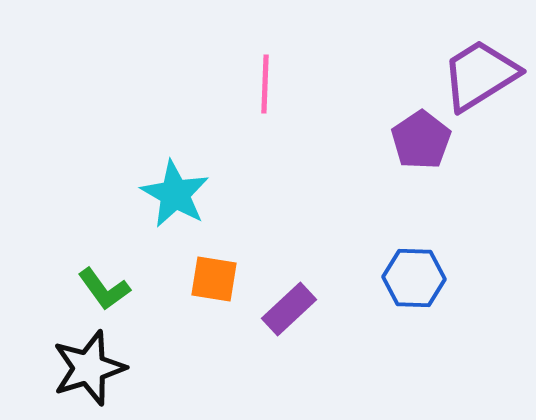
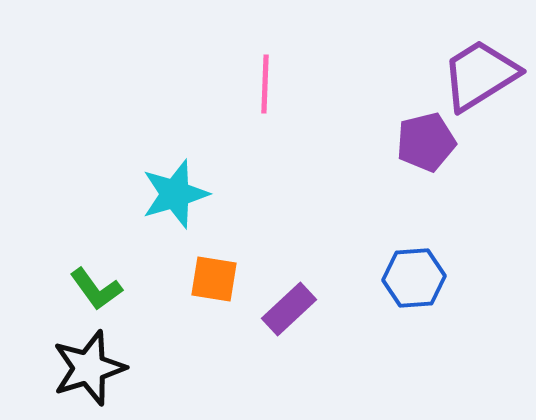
purple pentagon: moved 5 px right, 2 px down; rotated 20 degrees clockwise
cyan star: rotated 26 degrees clockwise
blue hexagon: rotated 6 degrees counterclockwise
green L-shape: moved 8 px left
